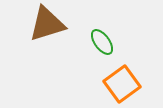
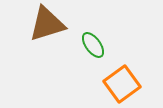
green ellipse: moved 9 px left, 3 px down
